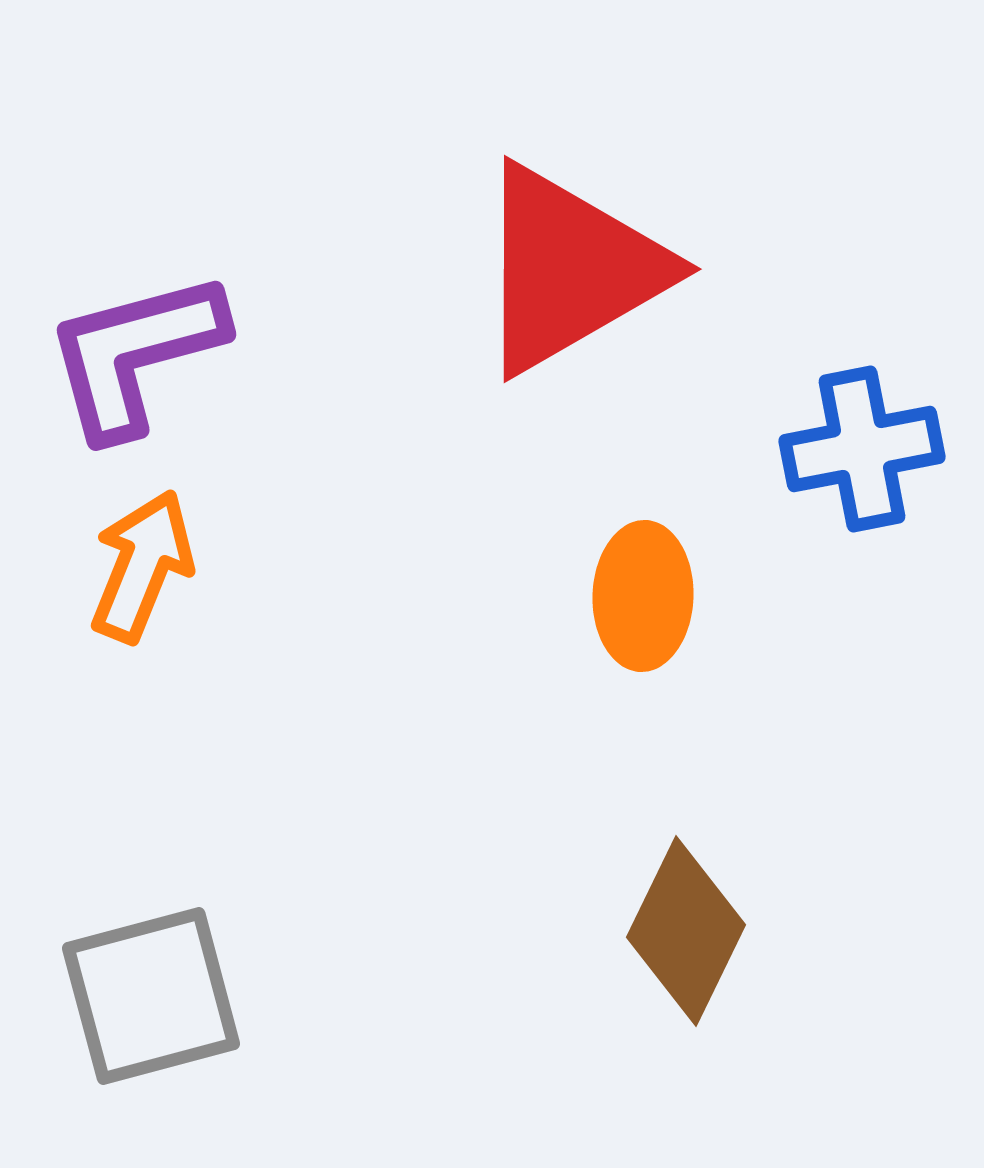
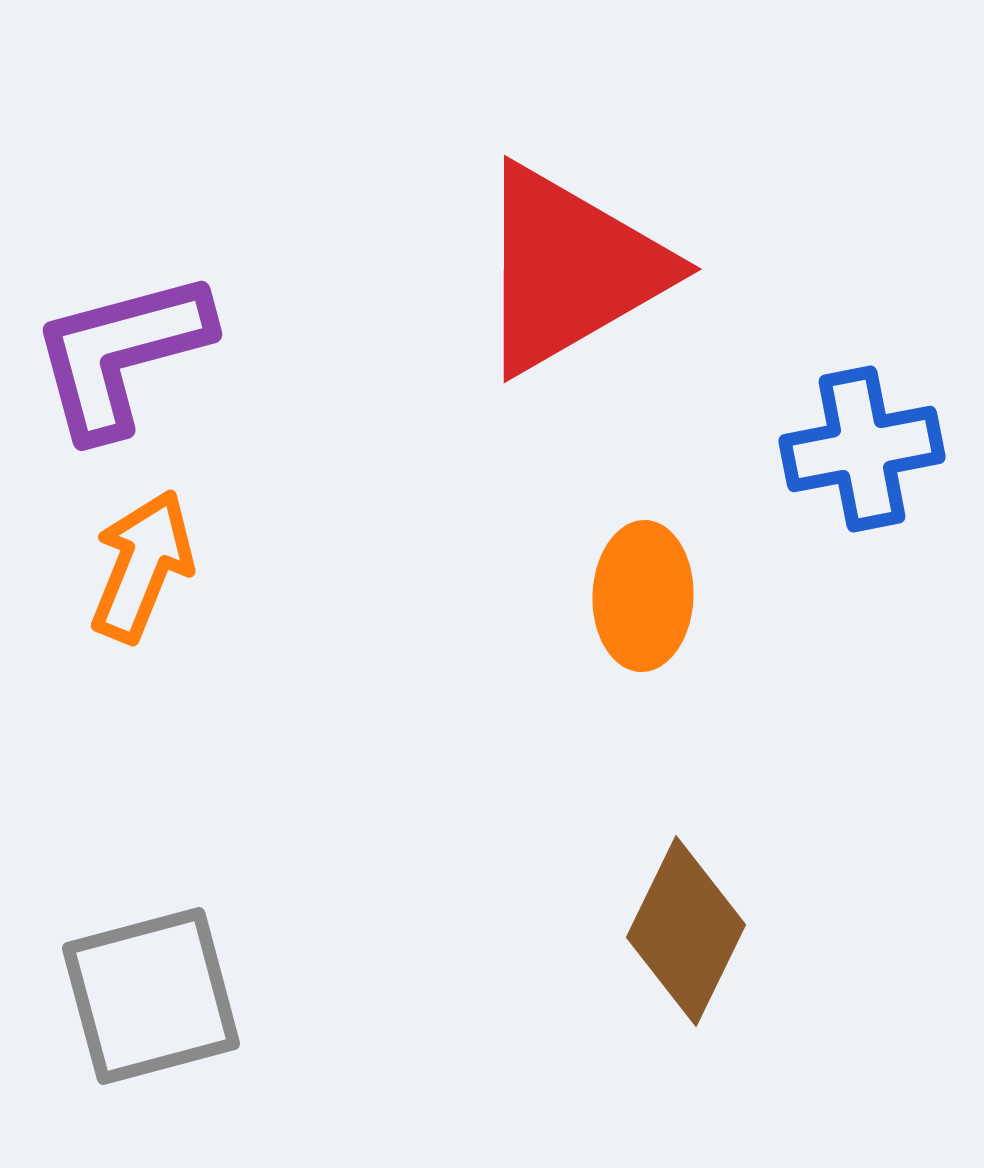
purple L-shape: moved 14 px left
